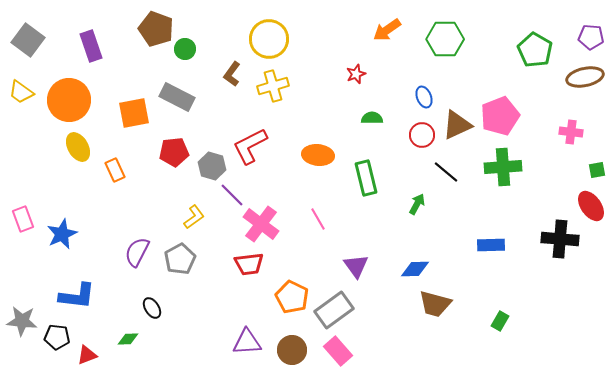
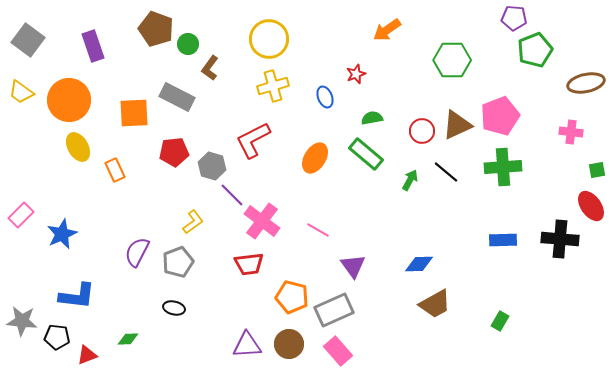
purple pentagon at (591, 37): moved 77 px left, 19 px up
green hexagon at (445, 39): moved 7 px right, 21 px down
purple rectangle at (91, 46): moved 2 px right
green circle at (185, 49): moved 3 px right, 5 px up
green pentagon at (535, 50): rotated 20 degrees clockwise
brown L-shape at (232, 74): moved 22 px left, 6 px up
brown ellipse at (585, 77): moved 1 px right, 6 px down
blue ellipse at (424, 97): moved 99 px left
orange square at (134, 113): rotated 8 degrees clockwise
green semicircle at (372, 118): rotated 10 degrees counterclockwise
red circle at (422, 135): moved 4 px up
red L-shape at (250, 146): moved 3 px right, 6 px up
orange ellipse at (318, 155): moved 3 px left, 3 px down; rotated 64 degrees counterclockwise
green rectangle at (366, 178): moved 24 px up; rotated 36 degrees counterclockwise
green arrow at (417, 204): moved 7 px left, 24 px up
yellow L-shape at (194, 217): moved 1 px left, 5 px down
pink rectangle at (23, 219): moved 2 px left, 4 px up; rotated 65 degrees clockwise
pink line at (318, 219): moved 11 px down; rotated 30 degrees counterclockwise
pink cross at (261, 224): moved 1 px right, 3 px up
blue rectangle at (491, 245): moved 12 px right, 5 px up
gray pentagon at (180, 259): moved 2 px left, 3 px down; rotated 8 degrees clockwise
purple triangle at (356, 266): moved 3 px left
blue diamond at (415, 269): moved 4 px right, 5 px up
orange pentagon at (292, 297): rotated 12 degrees counterclockwise
brown trapezoid at (435, 304): rotated 44 degrees counterclockwise
black ellipse at (152, 308): moved 22 px right; rotated 45 degrees counterclockwise
gray rectangle at (334, 310): rotated 12 degrees clockwise
purple triangle at (247, 342): moved 3 px down
brown circle at (292, 350): moved 3 px left, 6 px up
